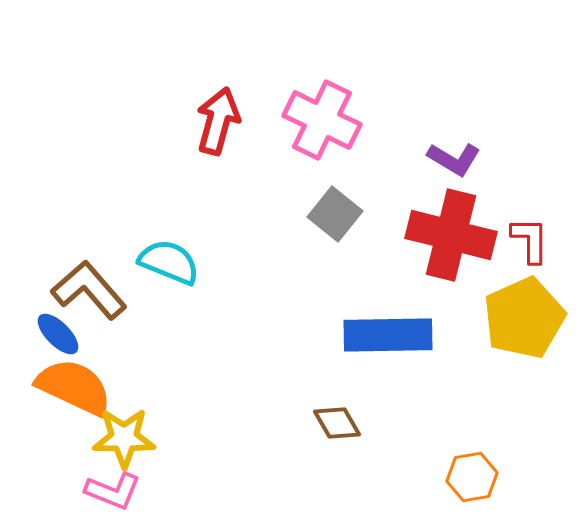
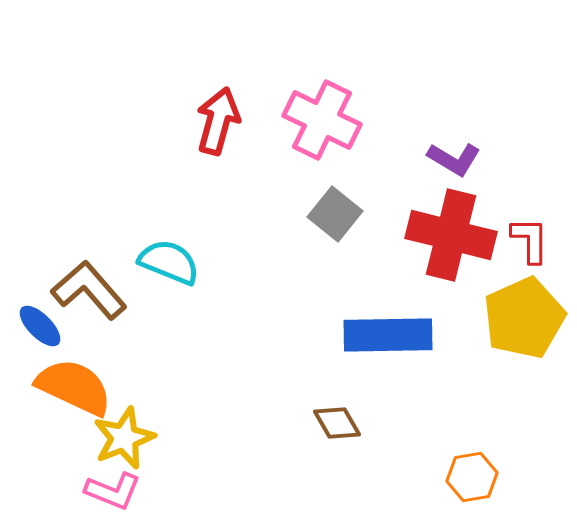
blue ellipse: moved 18 px left, 8 px up
yellow star: rotated 22 degrees counterclockwise
